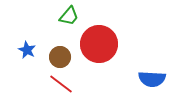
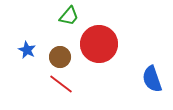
blue semicircle: rotated 68 degrees clockwise
